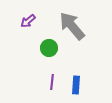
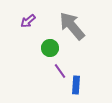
green circle: moved 1 px right
purple line: moved 8 px right, 11 px up; rotated 42 degrees counterclockwise
